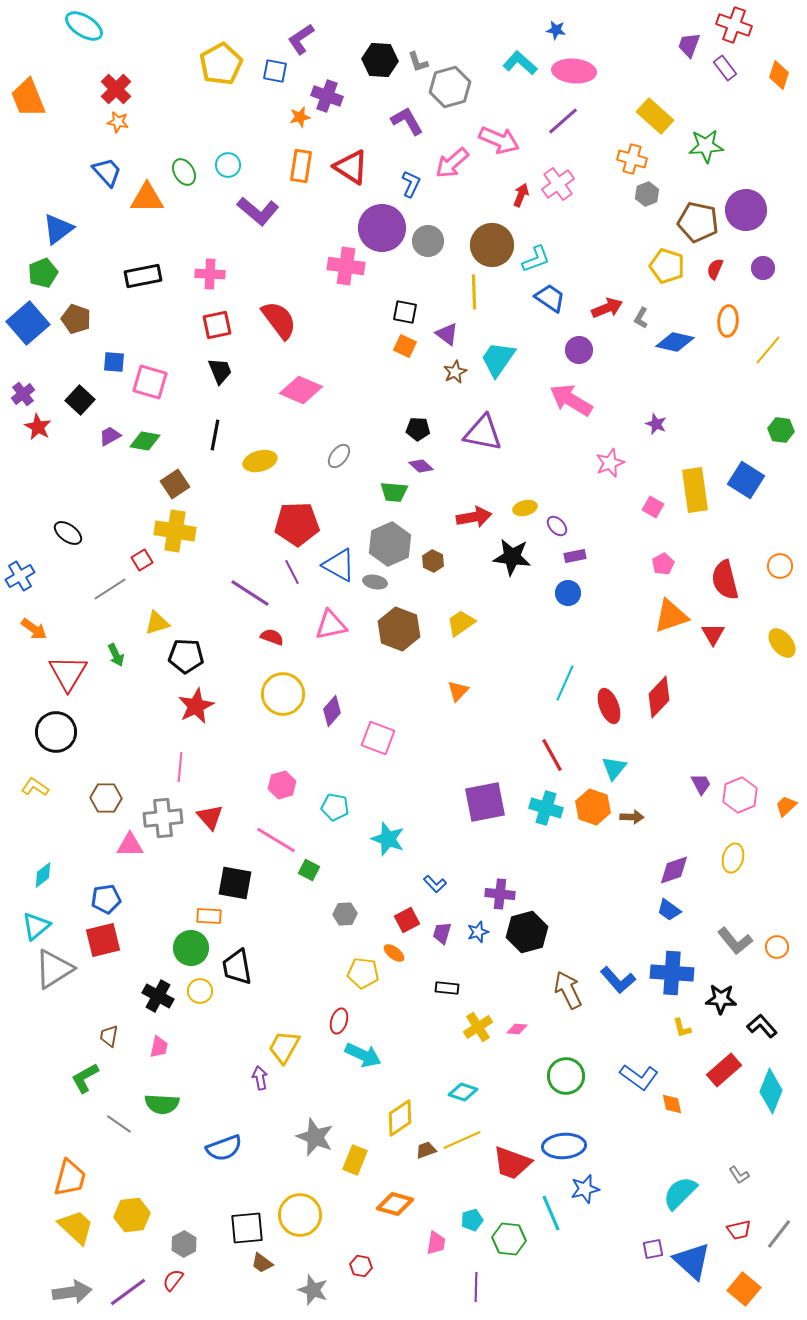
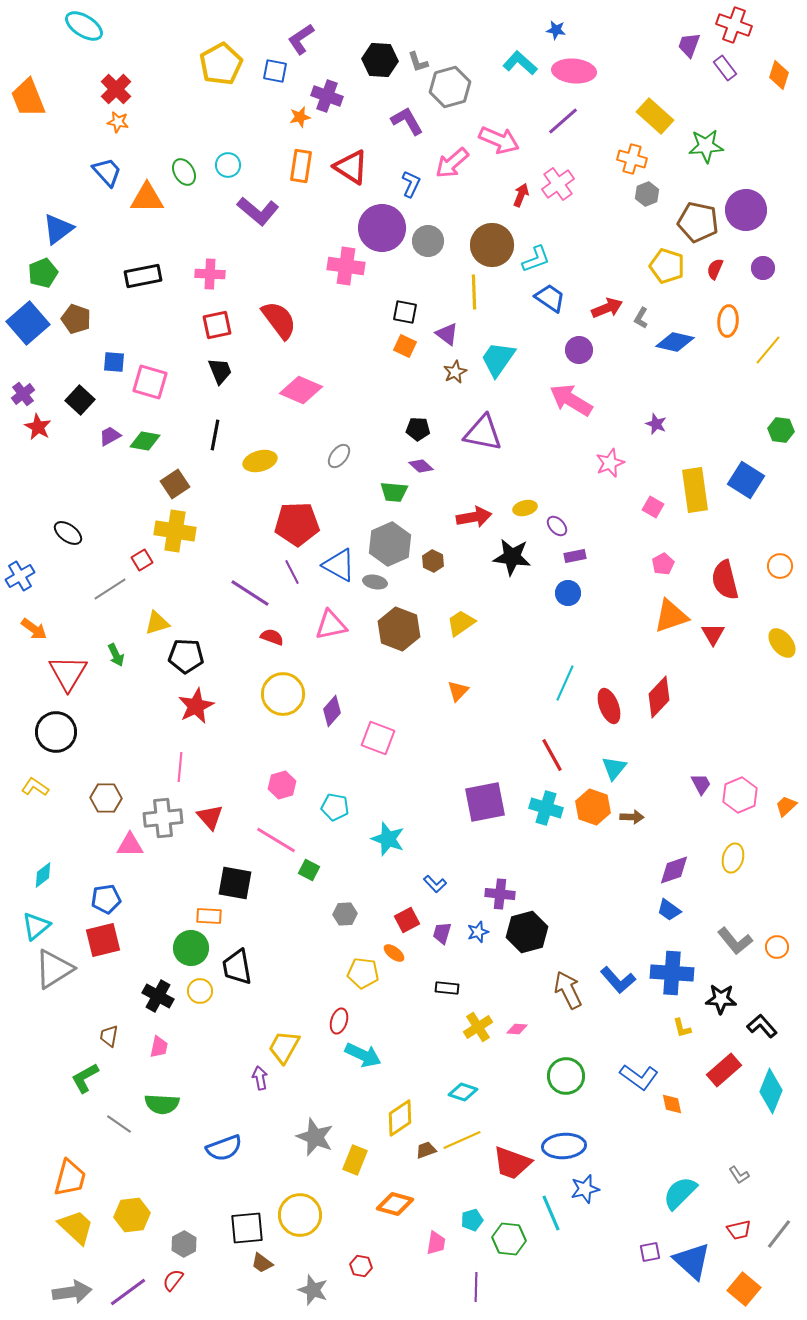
purple square at (653, 1249): moved 3 px left, 3 px down
